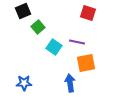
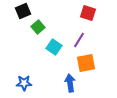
purple line: moved 2 px right, 2 px up; rotated 70 degrees counterclockwise
